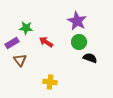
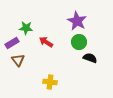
brown triangle: moved 2 px left
